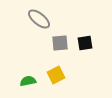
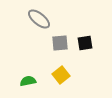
yellow square: moved 5 px right; rotated 12 degrees counterclockwise
